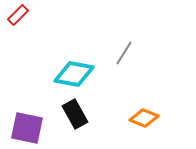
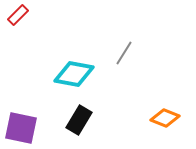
black rectangle: moved 4 px right, 6 px down; rotated 60 degrees clockwise
orange diamond: moved 21 px right
purple square: moved 6 px left
